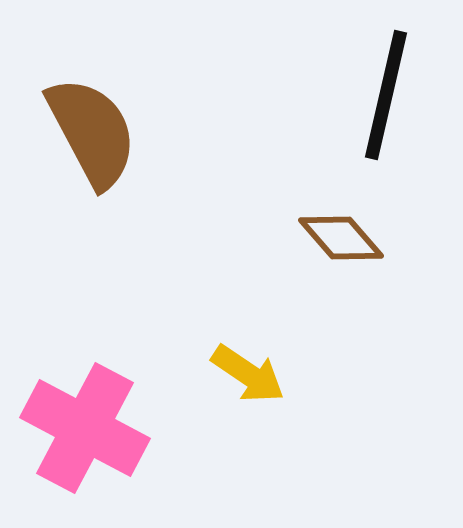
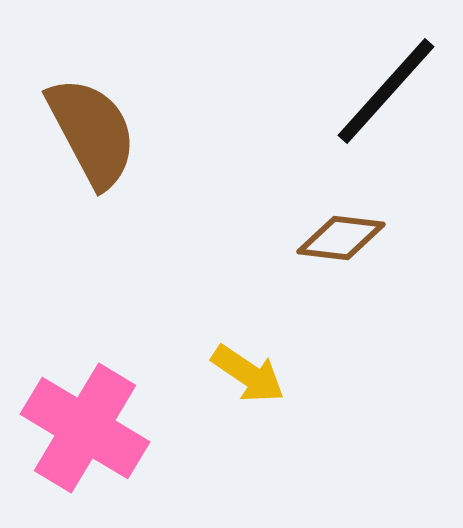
black line: moved 4 px up; rotated 29 degrees clockwise
brown diamond: rotated 42 degrees counterclockwise
pink cross: rotated 3 degrees clockwise
